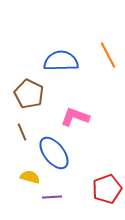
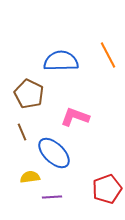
blue ellipse: rotated 8 degrees counterclockwise
yellow semicircle: rotated 24 degrees counterclockwise
